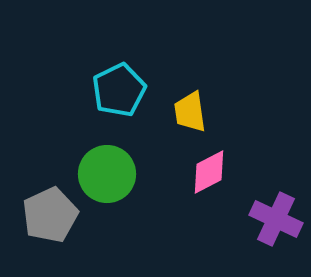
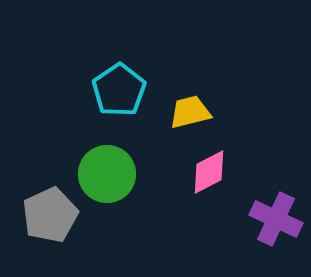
cyan pentagon: rotated 8 degrees counterclockwise
yellow trapezoid: rotated 84 degrees clockwise
